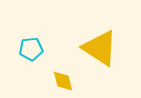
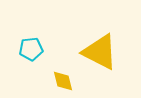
yellow triangle: moved 4 px down; rotated 6 degrees counterclockwise
